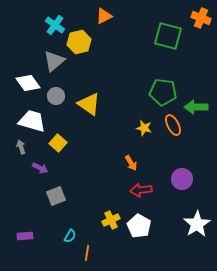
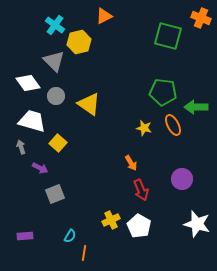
gray triangle: rotated 35 degrees counterclockwise
red arrow: rotated 105 degrees counterclockwise
gray square: moved 1 px left, 2 px up
white star: rotated 24 degrees counterclockwise
orange line: moved 3 px left
